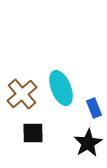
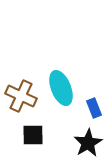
brown cross: moved 1 px left, 2 px down; rotated 24 degrees counterclockwise
black square: moved 2 px down
